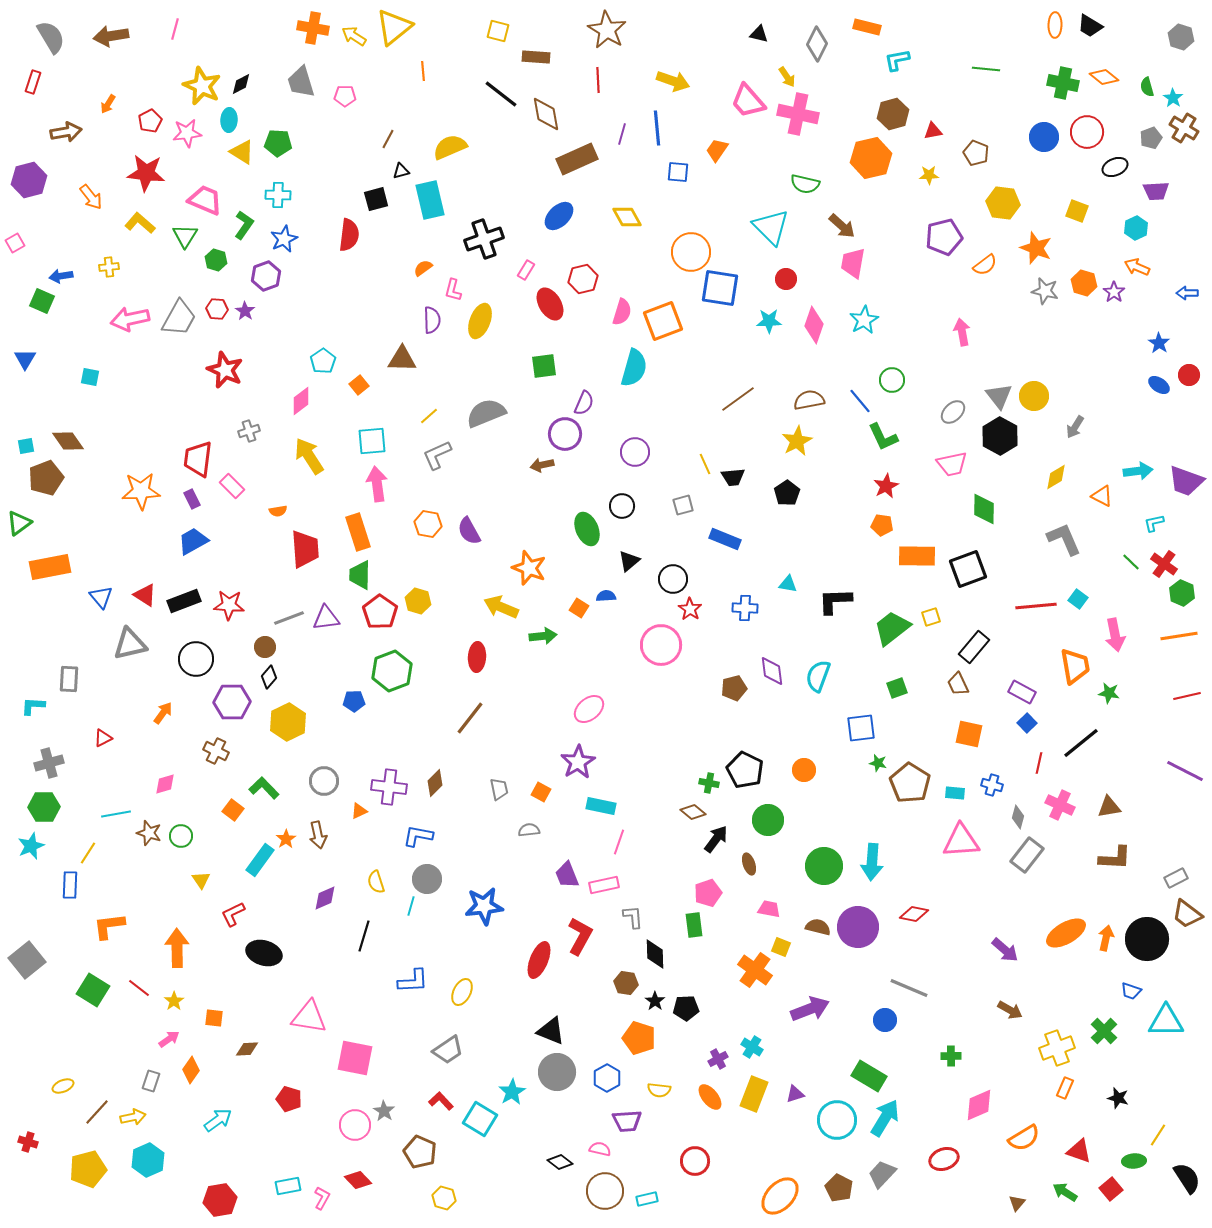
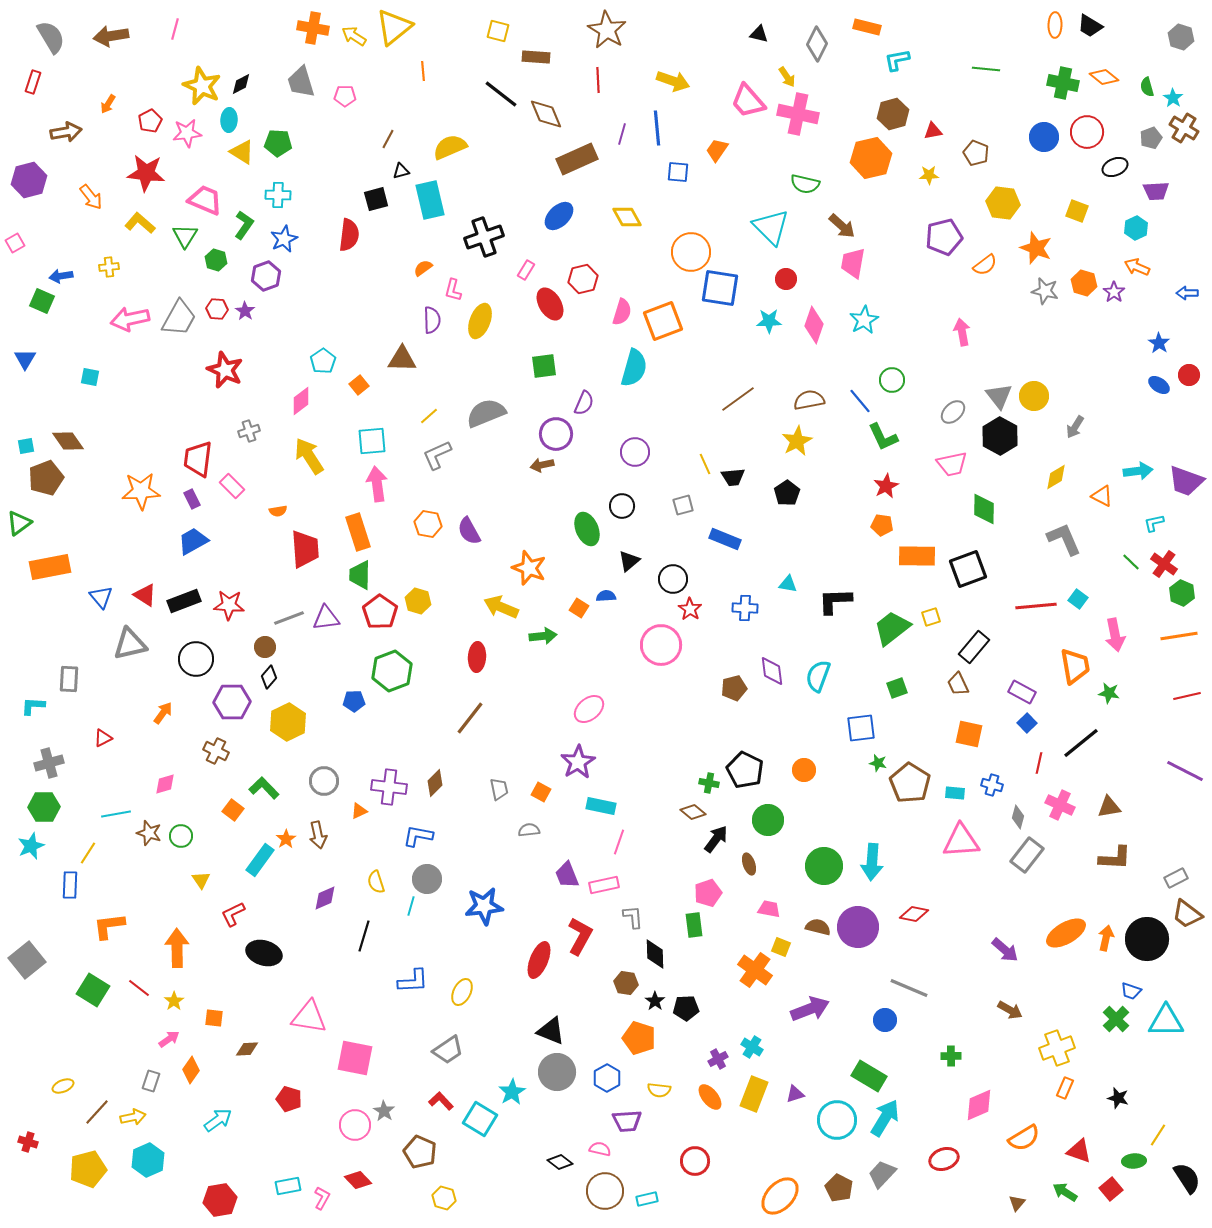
brown diamond at (546, 114): rotated 12 degrees counterclockwise
black cross at (484, 239): moved 2 px up
purple circle at (565, 434): moved 9 px left
green cross at (1104, 1031): moved 12 px right, 12 px up
